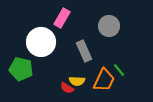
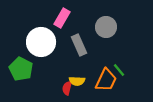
gray circle: moved 3 px left, 1 px down
gray rectangle: moved 5 px left, 6 px up
green pentagon: rotated 15 degrees clockwise
orange trapezoid: moved 2 px right
red semicircle: rotated 72 degrees clockwise
